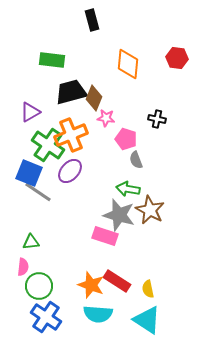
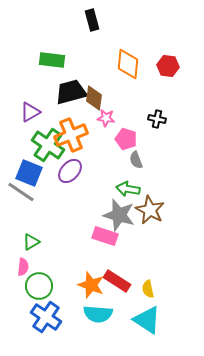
red hexagon: moved 9 px left, 8 px down
brown diamond: rotated 15 degrees counterclockwise
gray line: moved 17 px left
green triangle: rotated 24 degrees counterclockwise
